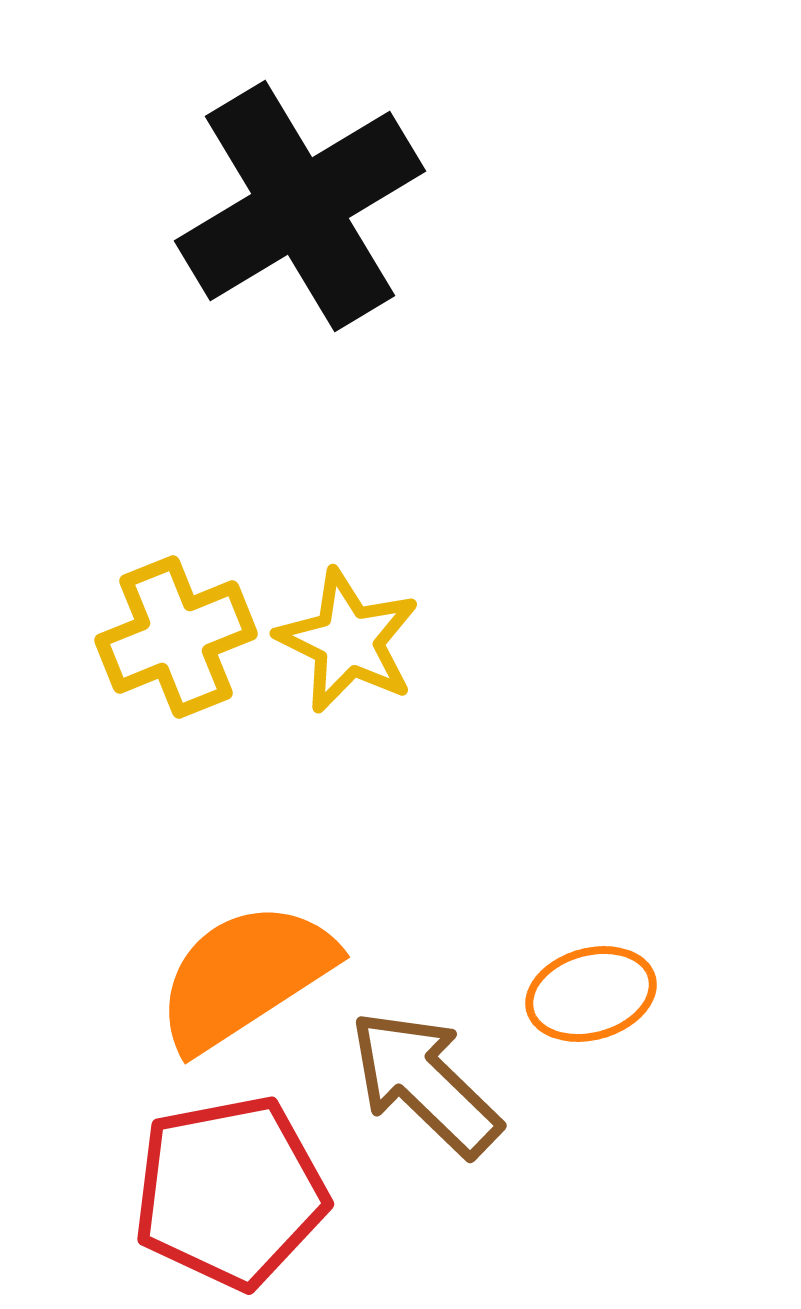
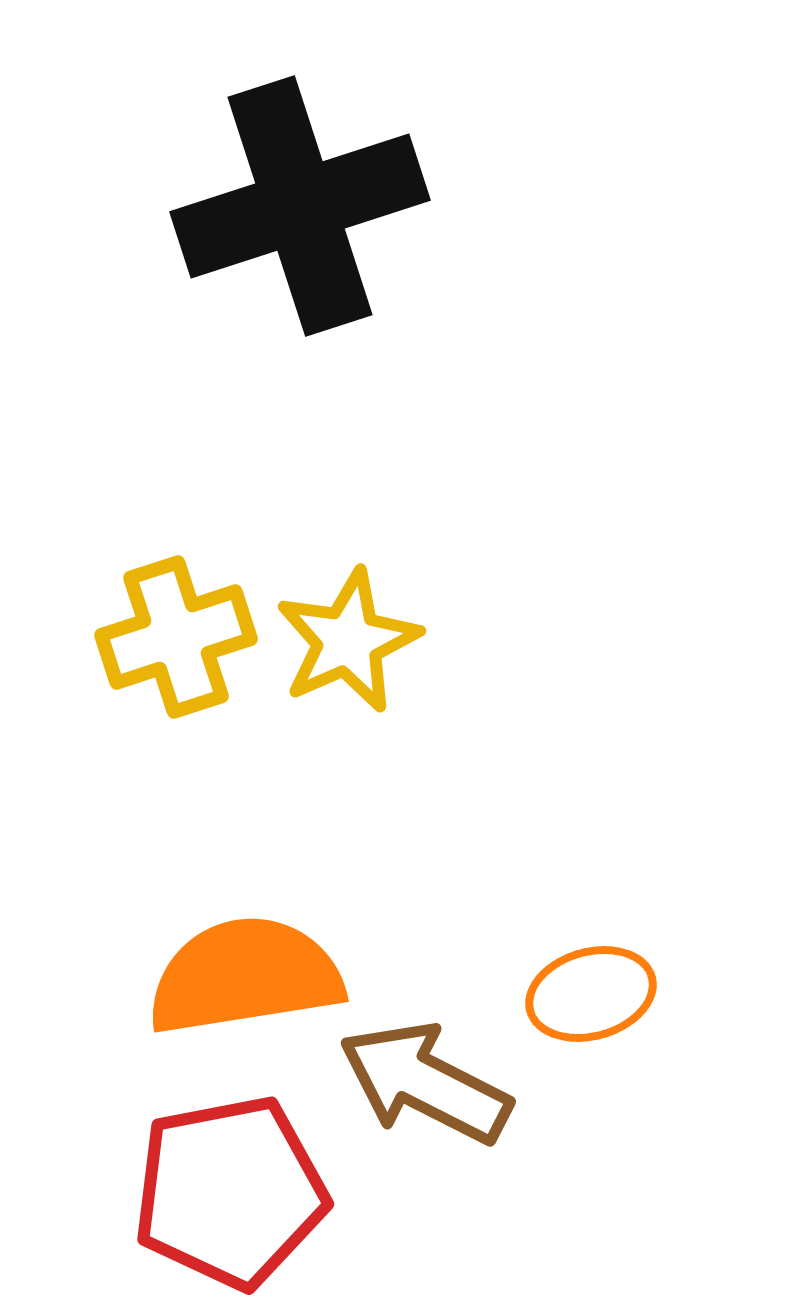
black cross: rotated 13 degrees clockwise
yellow cross: rotated 4 degrees clockwise
yellow star: rotated 22 degrees clockwise
orange semicircle: rotated 24 degrees clockwise
brown arrow: rotated 17 degrees counterclockwise
